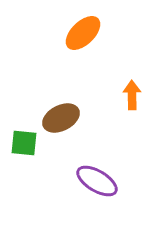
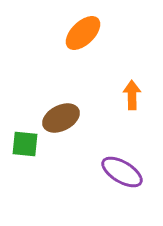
green square: moved 1 px right, 1 px down
purple ellipse: moved 25 px right, 9 px up
